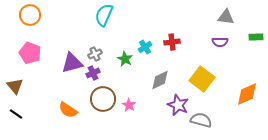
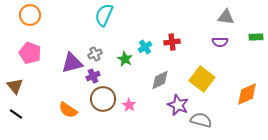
purple cross: moved 3 px down
